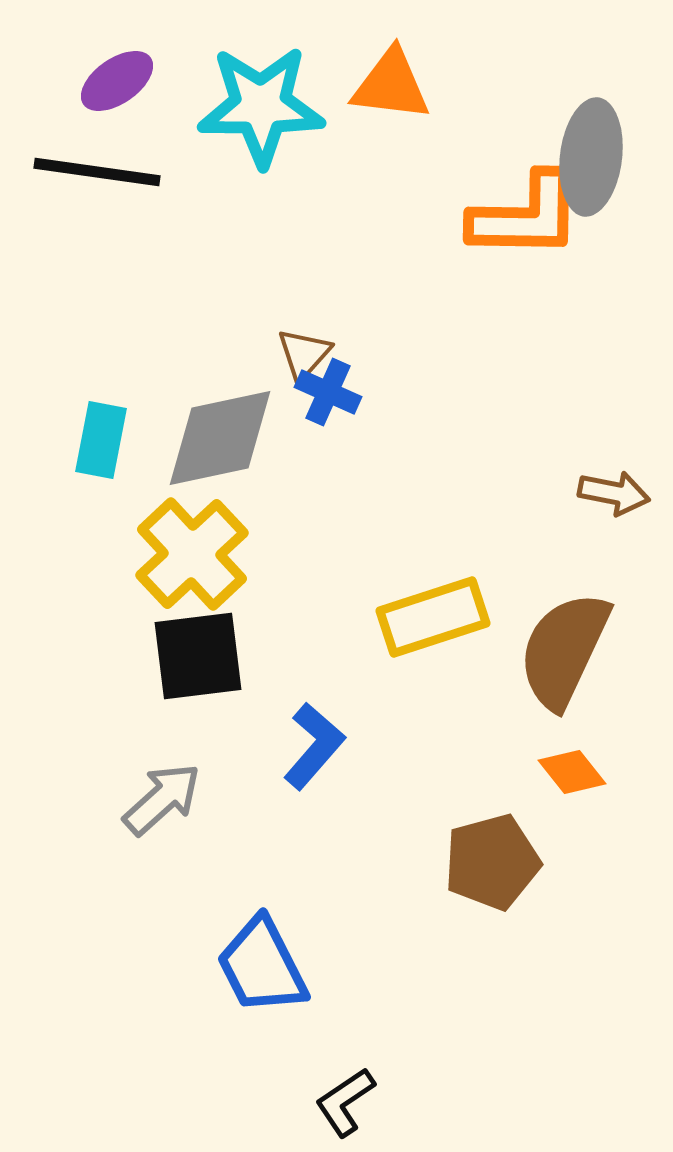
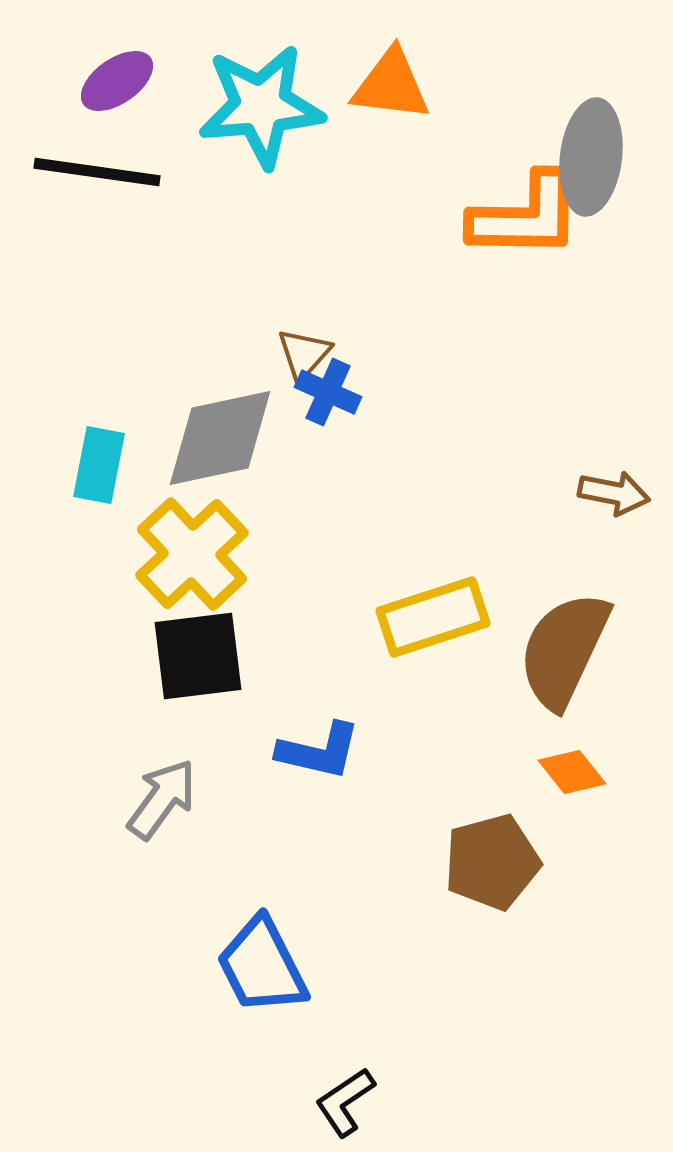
cyan star: rotated 5 degrees counterclockwise
cyan rectangle: moved 2 px left, 25 px down
blue L-shape: moved 5 px right, 5 px down; rotated 62 degrees clockwise
gray arrow: rotated 12 degrees counterclockwise
